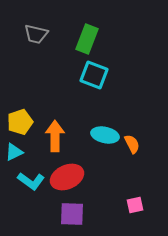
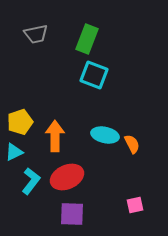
gray trapezoid: rotated 25 degrees counterclockwise
cyan L-shape: rotated 88 degrees counterclockwise
